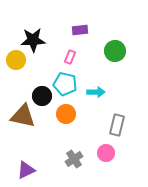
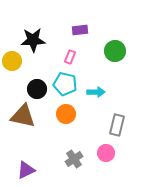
yellow circle: moved 4 px left, 1 px down
black circle: moved 5 px left, 7 px up
